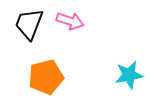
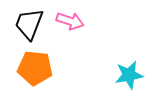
orange pentagon: moved 11 px left, 9 px up; rotated 20 degrees clockwise
